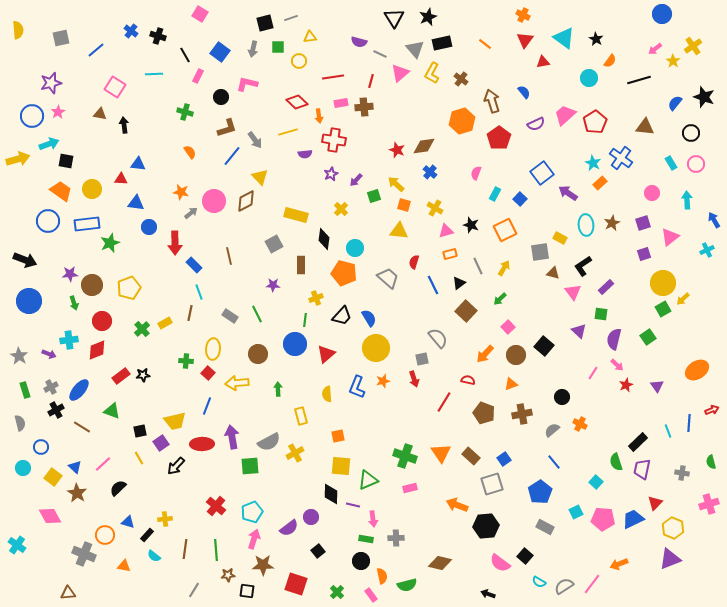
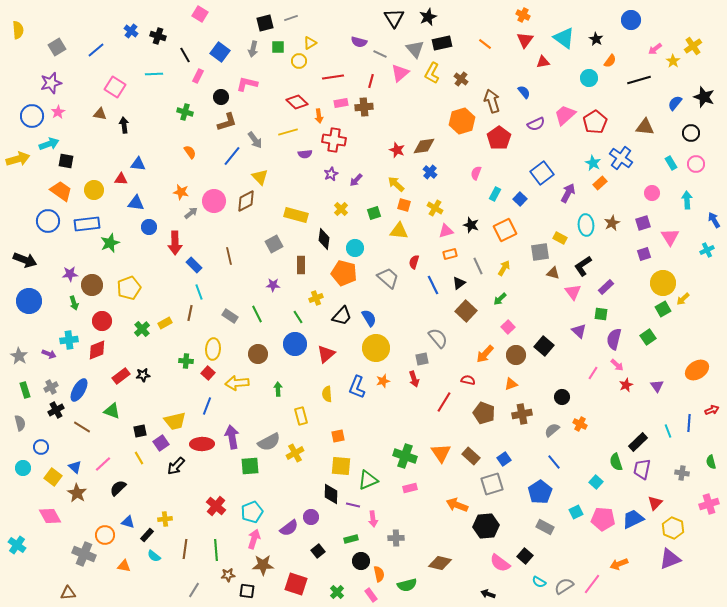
blue circle at (662, 14): moved 31 px left, 6 px down
yellow triangle at (310, 37): moved 6 px down; rotated 24 degrees counterclockwise
gray square at (61, 38): moved 4 px left, 9 px down; rotated 18 degrees counterclockwise
brown L-shape at (227, 128): moved 6 px up
yellow circle at (92, 189): moved 2 px right, 1 px down
purple arrow at (568, 193): rotated 84 degrees clockwise
green square at (374, 196): moved 17 px down
pink triangle at (670, 237): rotated 24 degrees counterclockwise
green line at (305, 320): moved 7 px left, 3 px up; rotated 40 degrees counterclockwise
blue ellipse at (79, 390): rotated 10 degrees counterclockwise
green rectangle at (366, 539): moved 15 px left; rotated 24 degrees counterclockwise
orange semicircle at (382, 576): moved 3 px left, 2 px up
